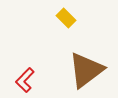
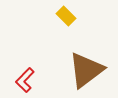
yellow rectangle: moved 2 px up
